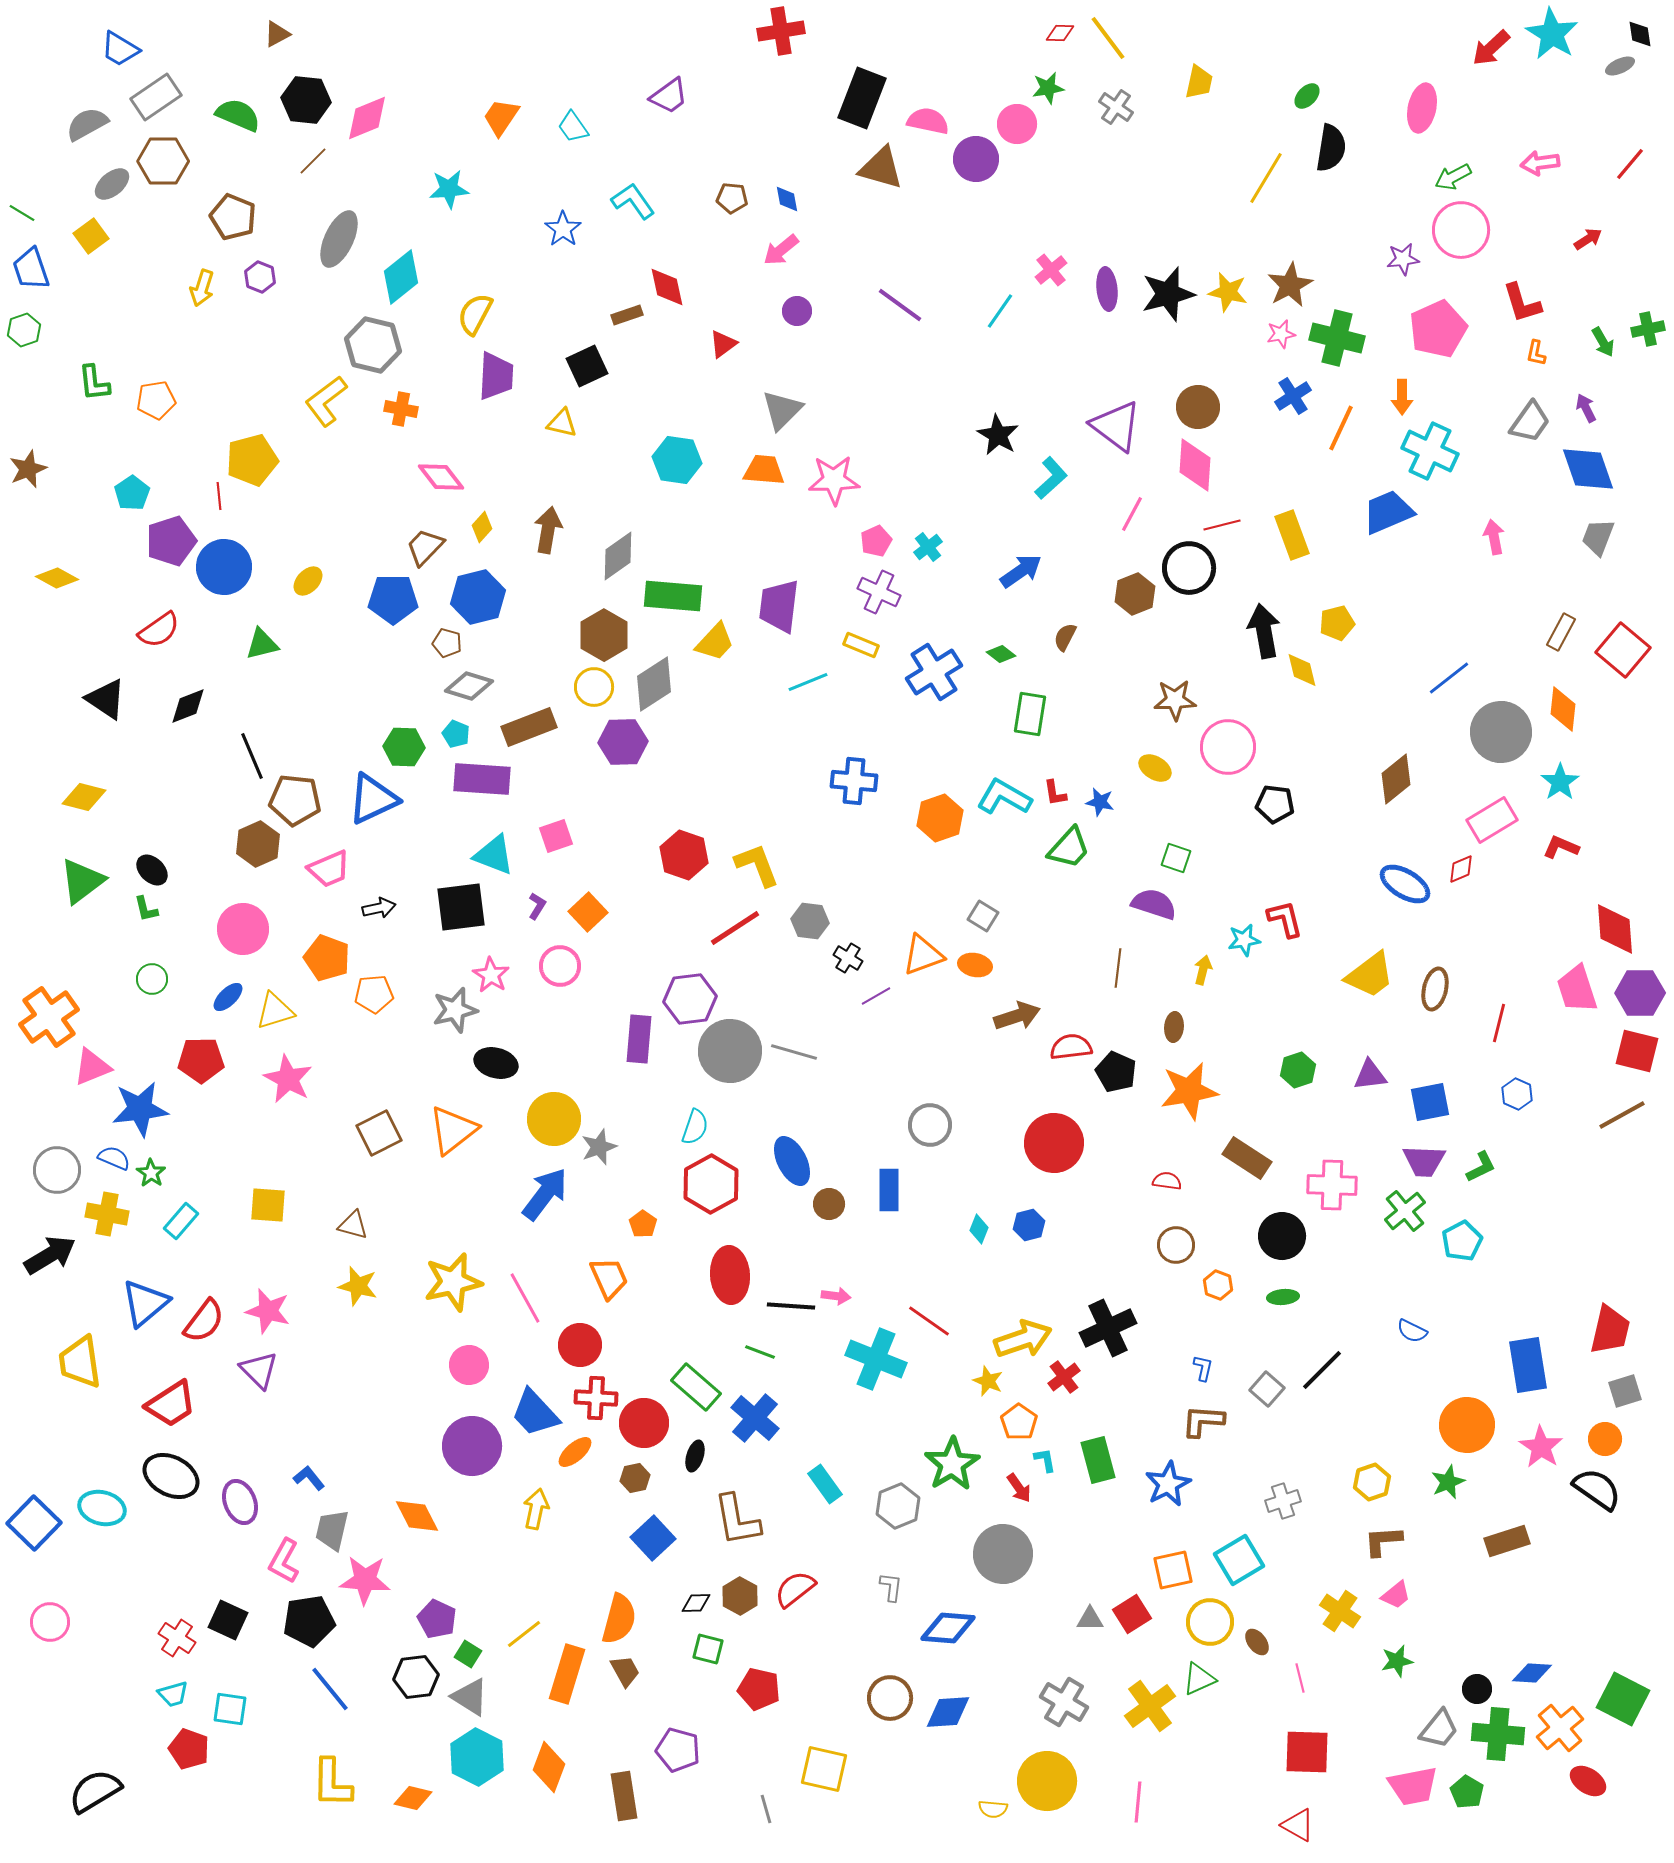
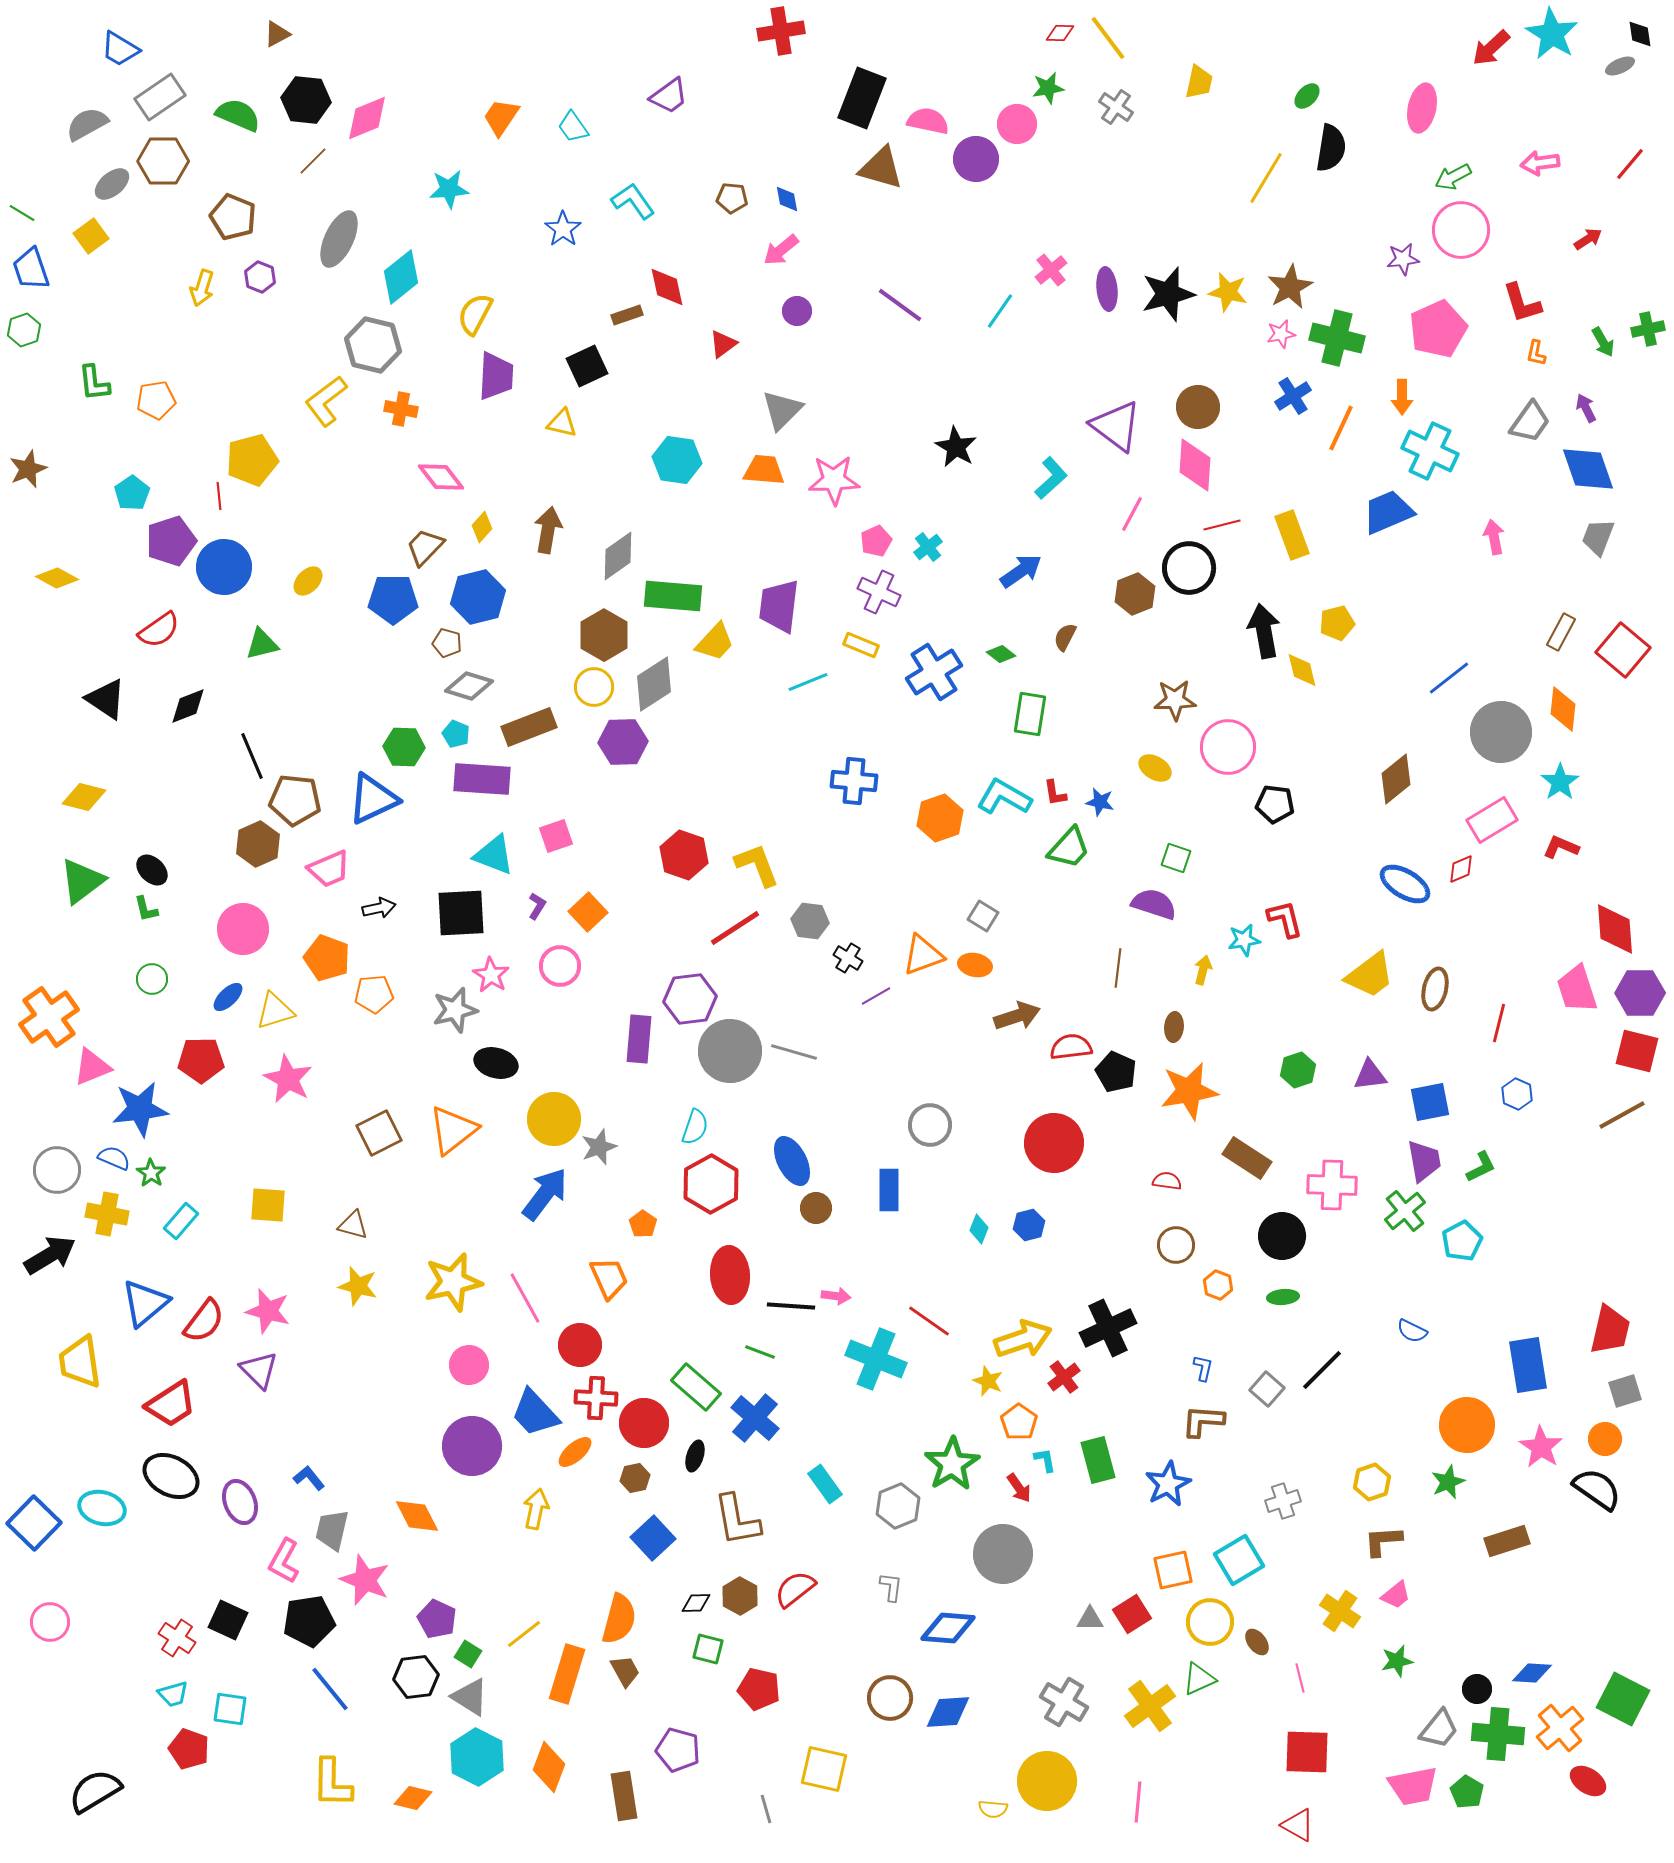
gray rectangle at (156, 97): moved 4 px right
brown star at (1290, 285): moved 2 px down
black star at (998, 435): moved 42 px left, 12 px down
black square at (461, 907): moved 6 px down; rotated 4 degrees clockwise
purple trapezoid at (1424, 1161): rotated 102 degrees counterclockwise
brown circle at (829, 1204): moved 13 px left, 4 px down
pink star at (365, 1580): rotated 18 degrees clockwise
